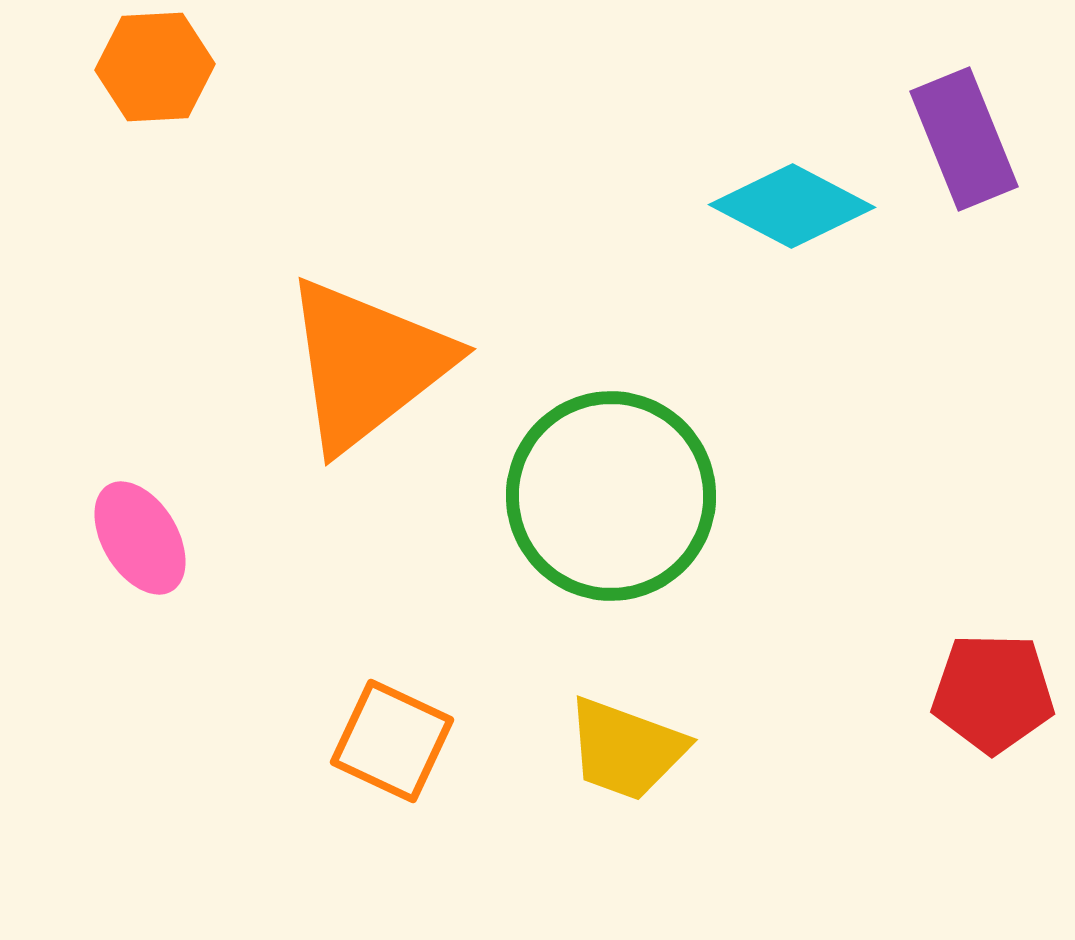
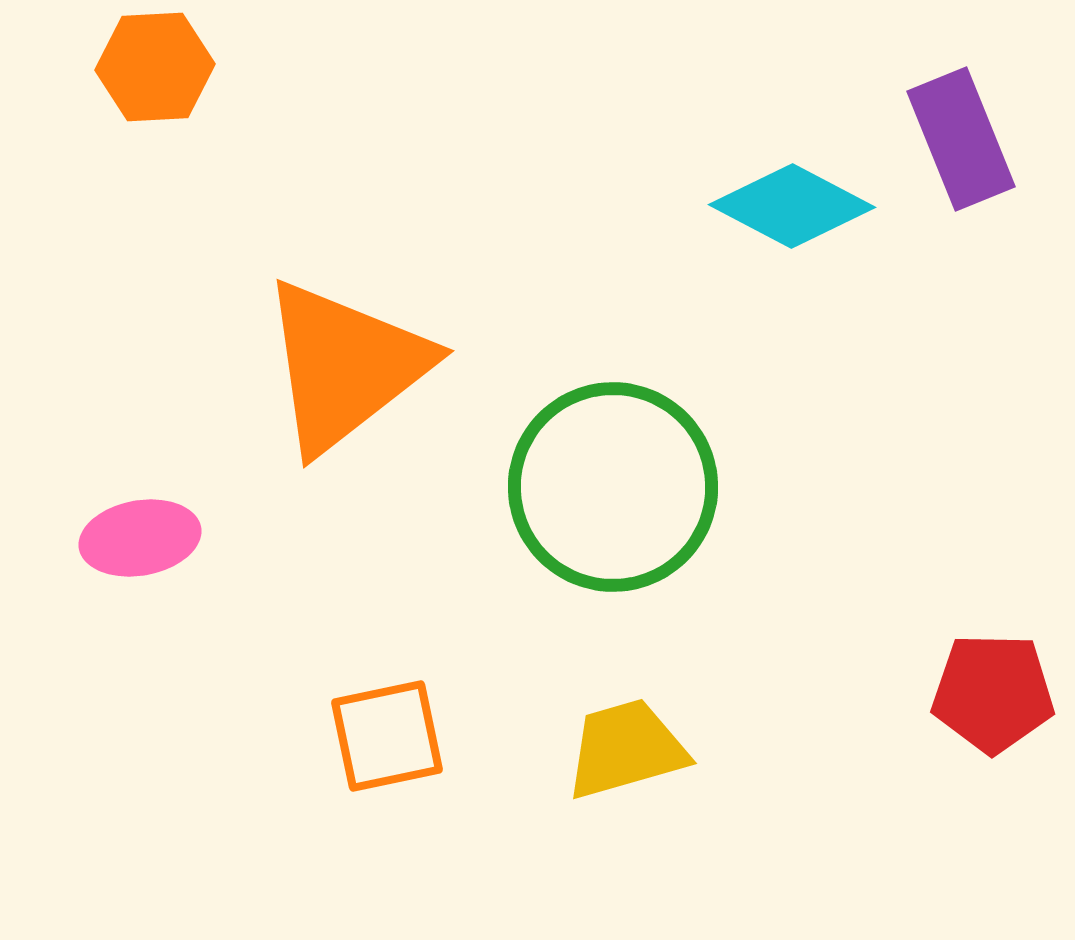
purple rectangle: moved 3 px left
orange triangle: moved 22 px left, 2 px down
green circle: moved 2 px right, 9 px up
pink ellipse: rotated 69 degrees counterclockwise
orange square: moved 5 px left, 5 px up; rotated 37 degrees counterclockwise
yellow trapezoid: rotated 144 degrees clockwise
